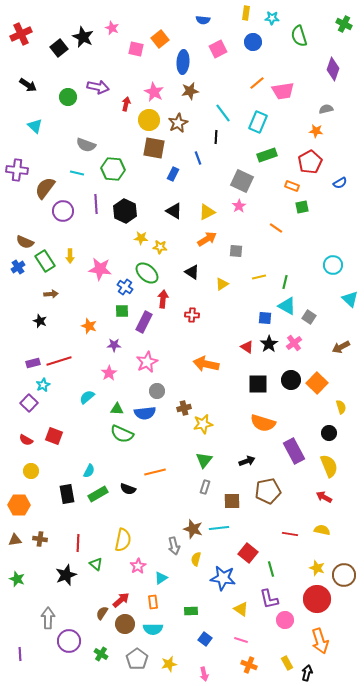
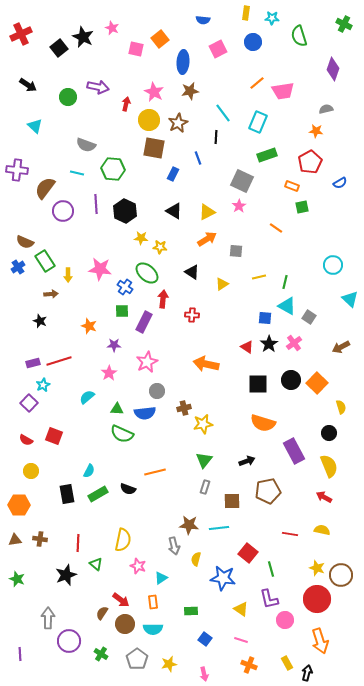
yellow arrow at (70, 256): moved 2 px left, 19 px down
brown star at (193, 529): moved 4 px left, 4 px up; rotated 12 degrees counterclockwise
pink star at (138, 566): rotated 21 degrees counterclockwise
brown circle at (344, 575): moved 3 px left
red arrow at (121, 600): rotated 78 degrees clockwise
